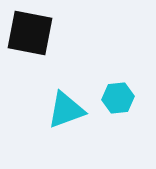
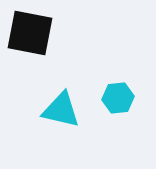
cyan triangle: moved 5 px left; rotated 33 degrees clockwise
